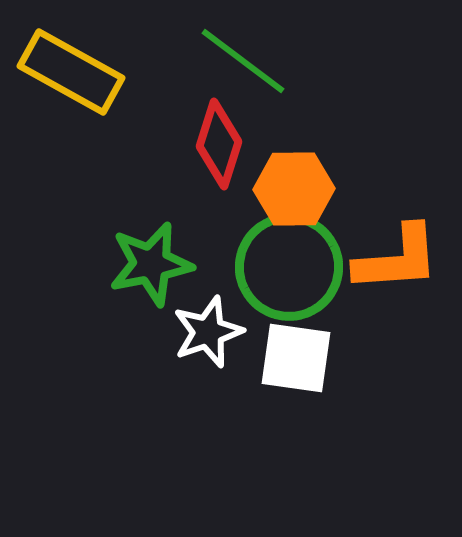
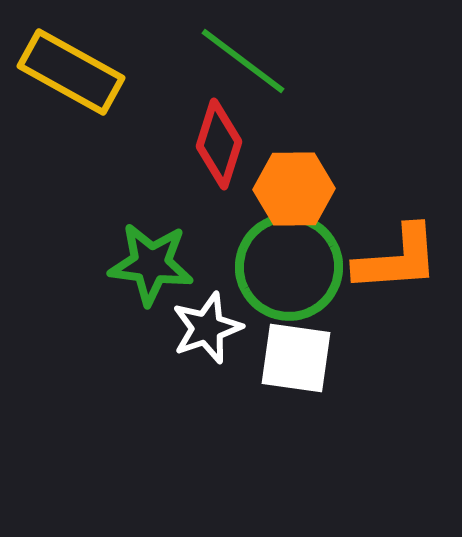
green star: rotated 18 degrees clockwise
white star: moved 1 px left, 4 px up
